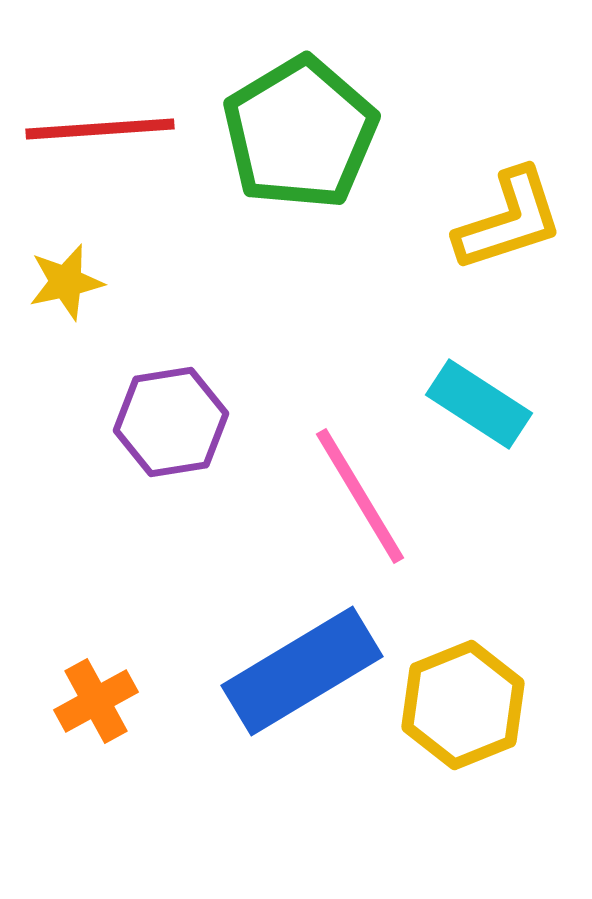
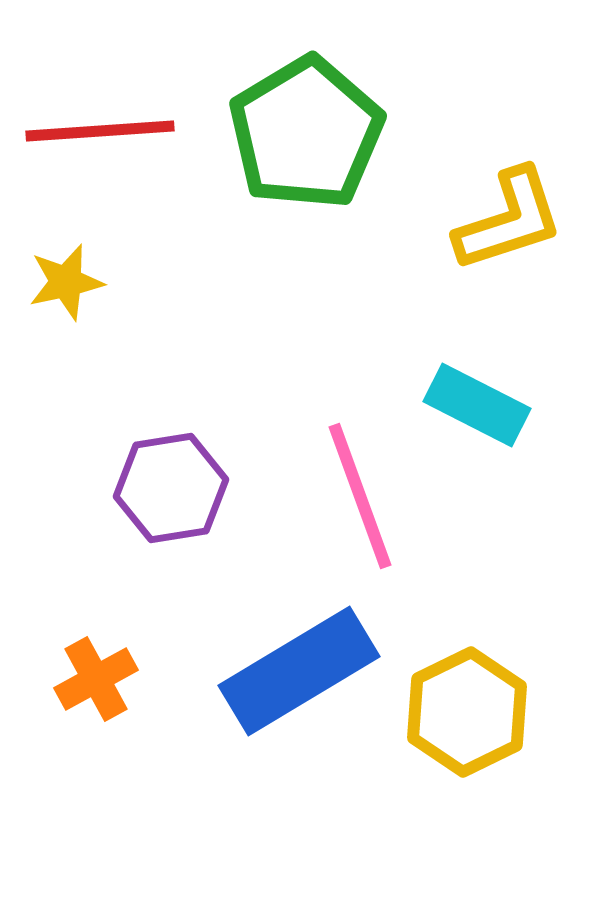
red line: moved 2 px down
green pentagon: moved 6 px right
cyan rectangle: moved 2 px left, 1 px down; rotated 6 degrees counterclockwise
purple hexagon: moved 66 px down
pink line: rotated 11 degrees clockwise
blue rectangle: moved 3 px left
orange cross: moved 22 px up
yellow hexagon: moved 4 px right, 7 px down; rotated 4 degrees counterclockwise
